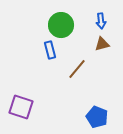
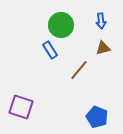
brown triangle: moved 1 px right, 4 px down
blue rectangle: rotated 18 degrees counterclockwise
brown line: moved 2 px right, 1 px down
